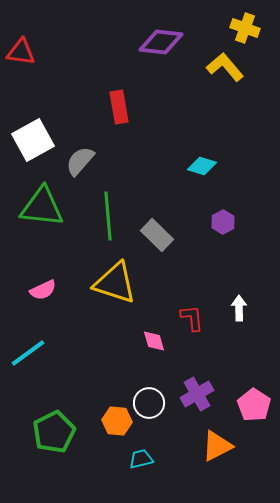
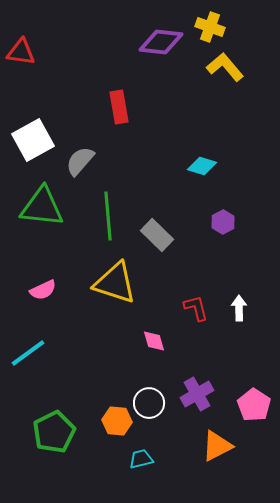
yellow cross: moved 35 px left, 1 px up
red L-shape: moved 4 px right, 10 px up; rotated 8 degrees counterclockwise
